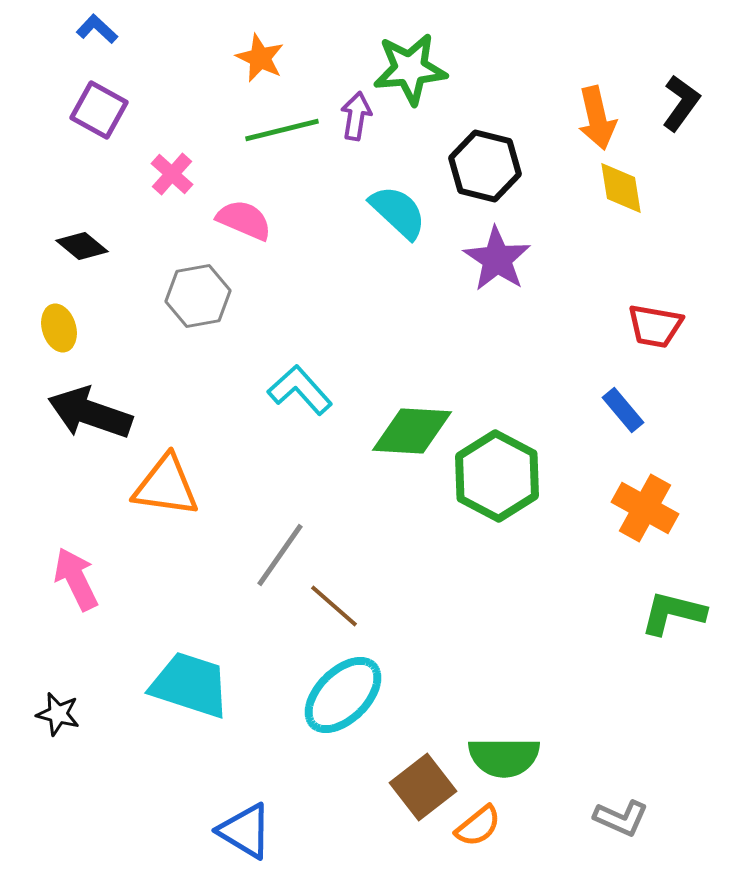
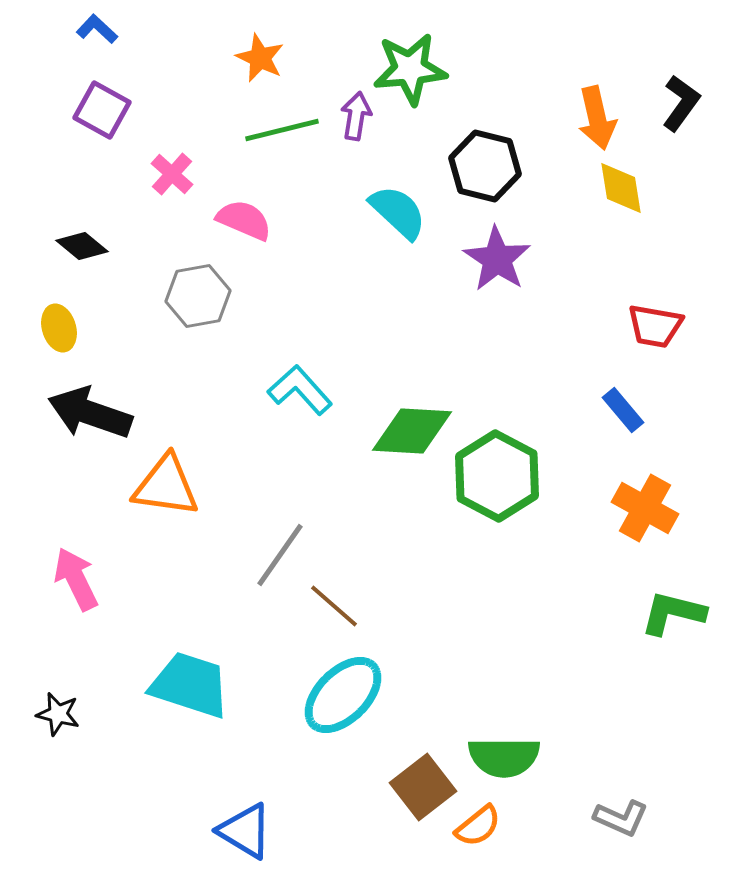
purple square: moved 3 px right
